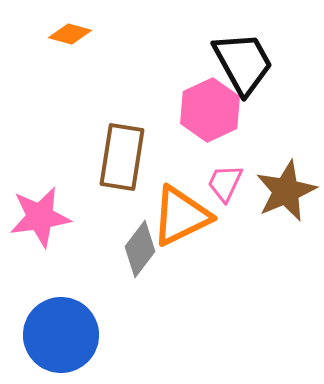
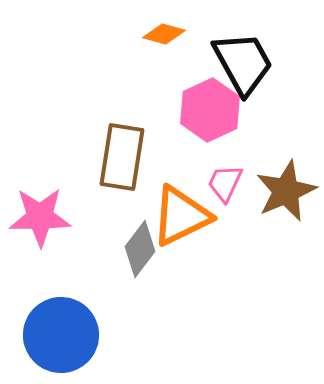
orange diamond: moved 94 px right
pink star: rotated 8 degrees clockwise
